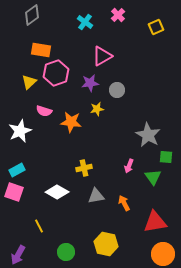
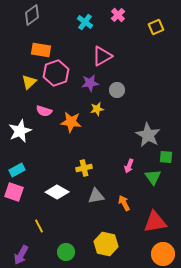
purple arrow: moved 3 px right
